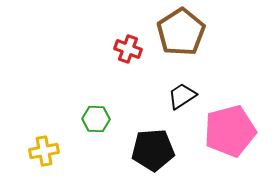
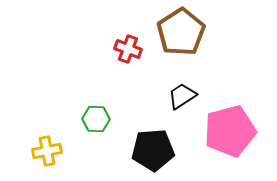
yellow cross: moved 3 px right
